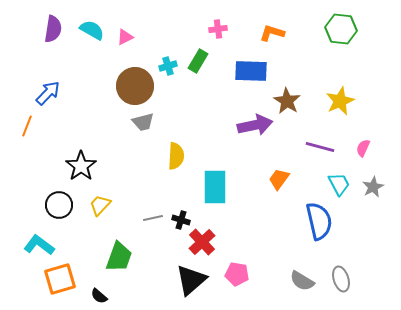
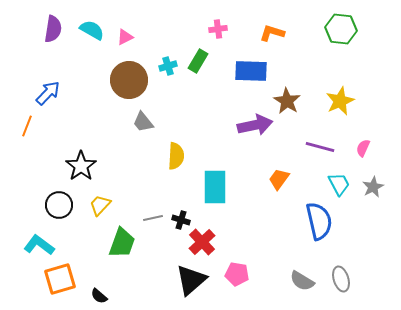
brown circle: moved 6 px left, 6 px up
gray trapezoid: rotated 65 degrees clockwise
green trapezoid: moved 3 px right, 14 px up
